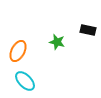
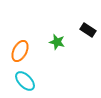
black rectangle: rotated 21 degrees clockwise
orange ellipse: moved 2 px right
